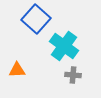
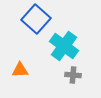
orange triangle: moved 3 px right
